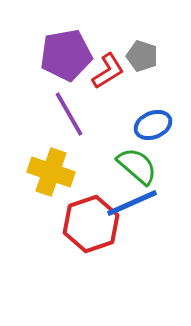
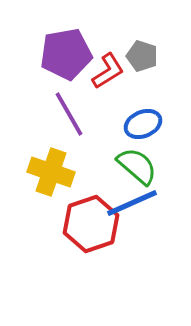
purple pentagon: moved 1 px up
blue ellipse: moved 10 px left, 1 px up
